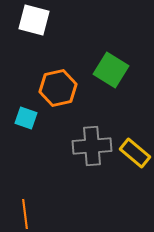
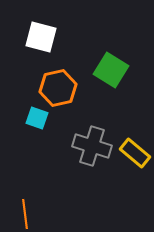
white square: moved 7 px right, 17 px down
cyan square: moved 11 px right
gray cross: rotated 21 degrees clockwise
